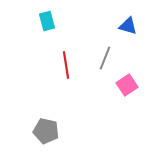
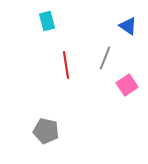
blue triangle: rotated 18 degrees clockwise
